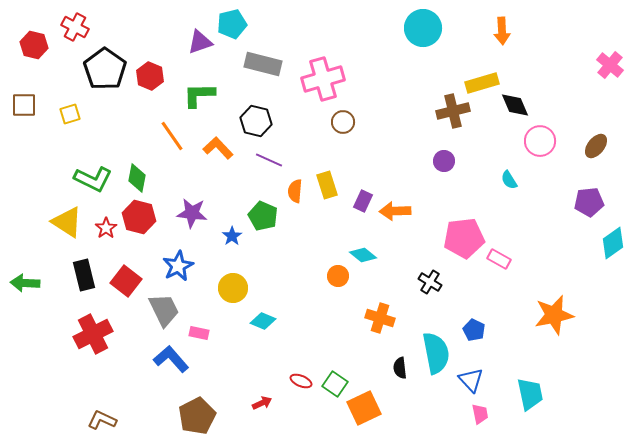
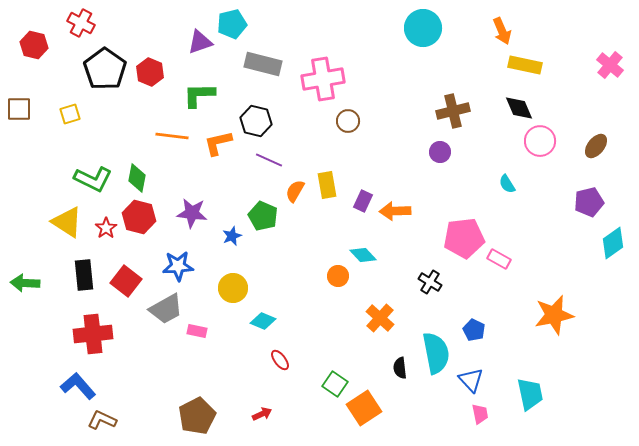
red cross at (75, 27): moved 6 px right, 4 px up
orange arrow at (502, 31): rotated 20 degrees counterclockwise
red hexagon at (150, 76): moved 4 px up
pink cross at (323, 79): rotated 6 degrees clockwise
yellow rectangle at (482, 83): moved 43 px right, 18 px up; rotated 28 degrees clockwise
brown square at (24, 105): moved 5 px left, 4 px down
black diamond at (515, 105): moved 4 px right, 3 px down
brown circle at (343, 122): moved 5 px right, 1 px up
orange line at (172, 136): rotated 48 degrees counterclockwise
orange L-shape at (218, 148): moved 5 px up; rotated 60 degrees counterclockwise
purple circle at (444, 161): moved 4 px left, 9 px up
cyan semicircle at (509, 180): moved 2 px left, 4 px down
yellow rectangle at (327, 185): rotated 8 degrees clockwise
orange semicircle at (295, 191): rotated 25 degrees clockwise
purple pentagon at (589, 202): rotated 8 degrees counterclockwise
blue star at (232, 236): rotated 12 degrees clockwise
cyan diamond at (363, 255): rotated 8 degrees clockwise
blue star at (178, 266): rotated 24 degrees clockwise
black rectangle at (84, 275): rotated 8 degrees clockwise
gray trapezoid at (164, 310): moved 2 px right, 1 px up; rotated 87 degrees clockwise
orange cross at (380, 318): rotated 24 degrees clockwise
pink rectangle at (199, 333): moved 2 px left, 2 px up
red cross at (93, 334): rotated 21 degrees clockwise
blue L-shape at (171, 359): moved 93 px left, 27 px down
red ellipse at (301, 381): moved 21 px left, 21 px up; rotated 30 degrees clockwise
red arrow at (262, 403): moved 11 px down
orange square at (364, 408): rotated 8 degrees counterclockwise
